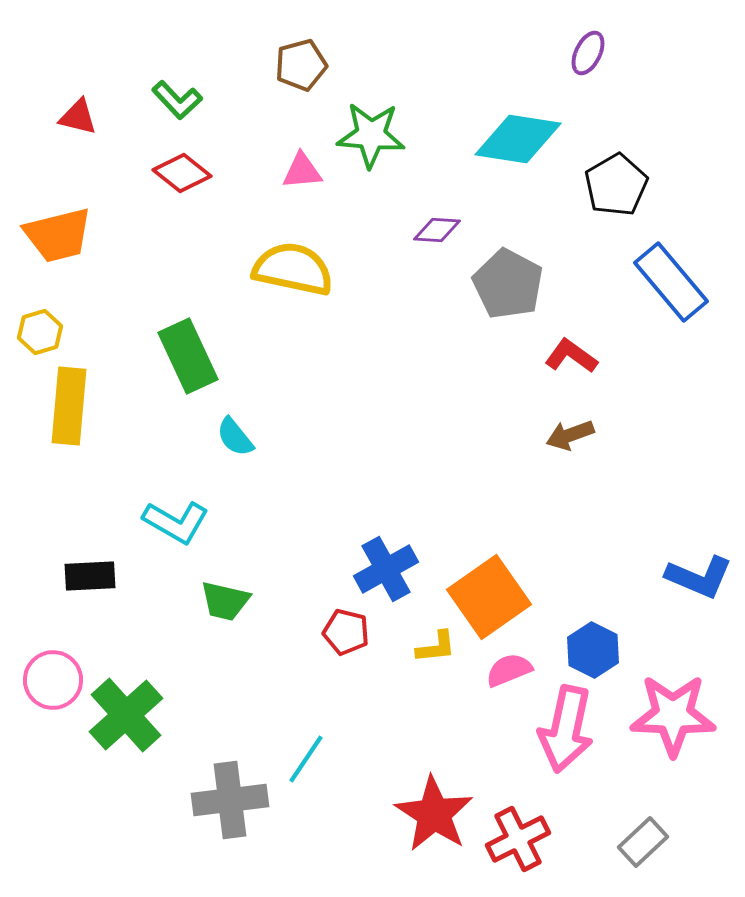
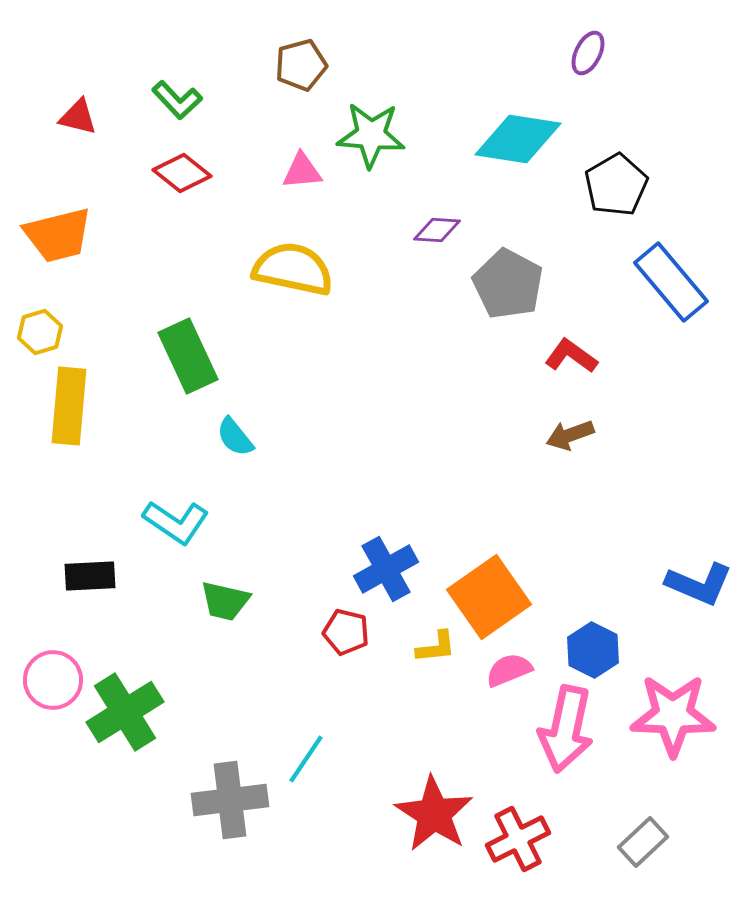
cyan L-shape: rotated 4 degrees clockwise
blue L-shape: moved 7 px down
green cross: moved 1 px left, 3 px up; rotated 10 degrees clockwise
